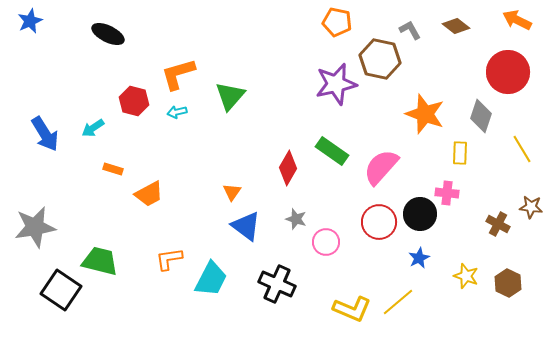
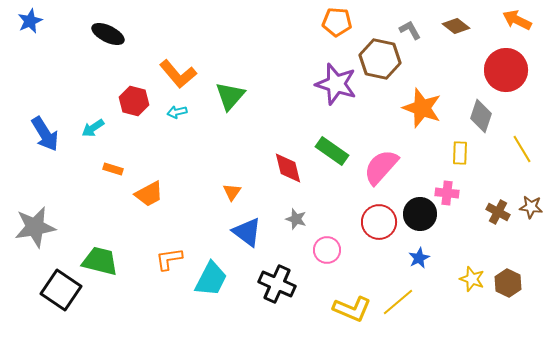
orange pentagon at (337, 22): rotated 8 degrees counterclockwise
red circle at (508, 72): moved 2 px left, 2 px up
orange L-shape at (178, 74): rotated 114 degrees counterclockwise
purple star at (336, 84): rotated 30 degrees clockwise
orange star at (425, 114): moved 3 px left, 6 px up
red diamond at (288, 168): rotated 44 degrees counterclockwise
brown cross at (498, 224): moved 12 px up
blue triangle at (246, 226): moved 1 px right, 6 px down
pink circle at (326, 242): moved 1 px right, 8 px down
yellow star at (466, 276): moved 6 px right, 3 px down
